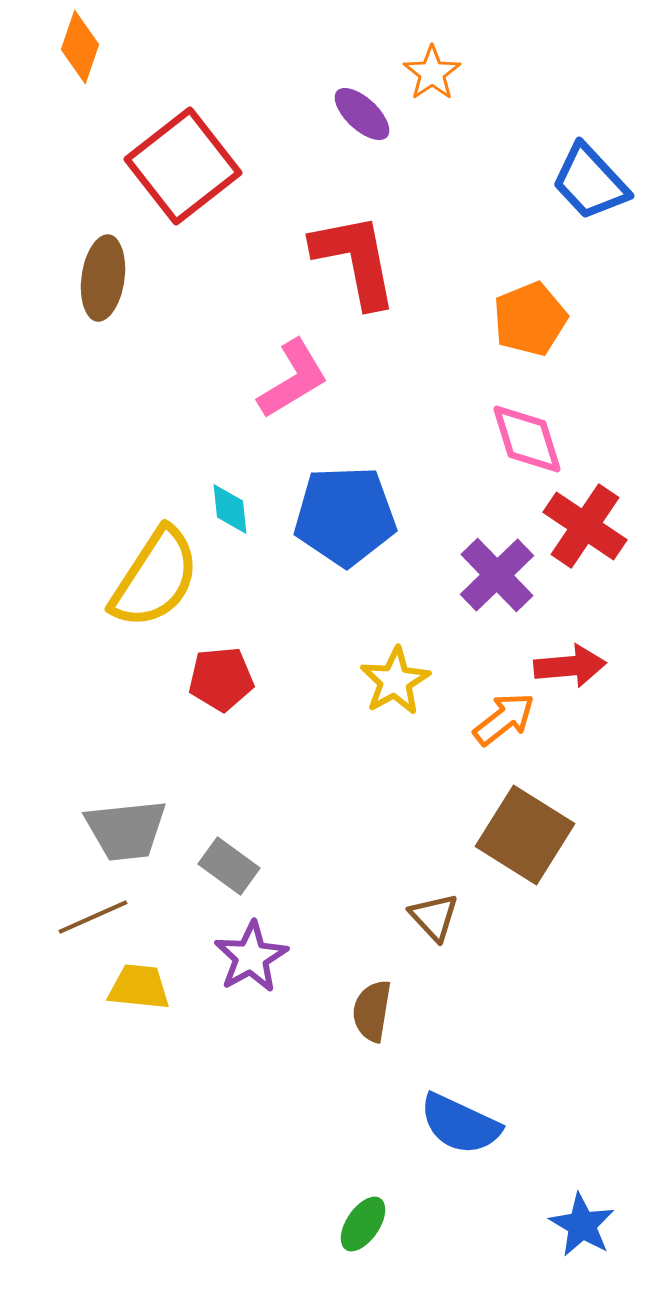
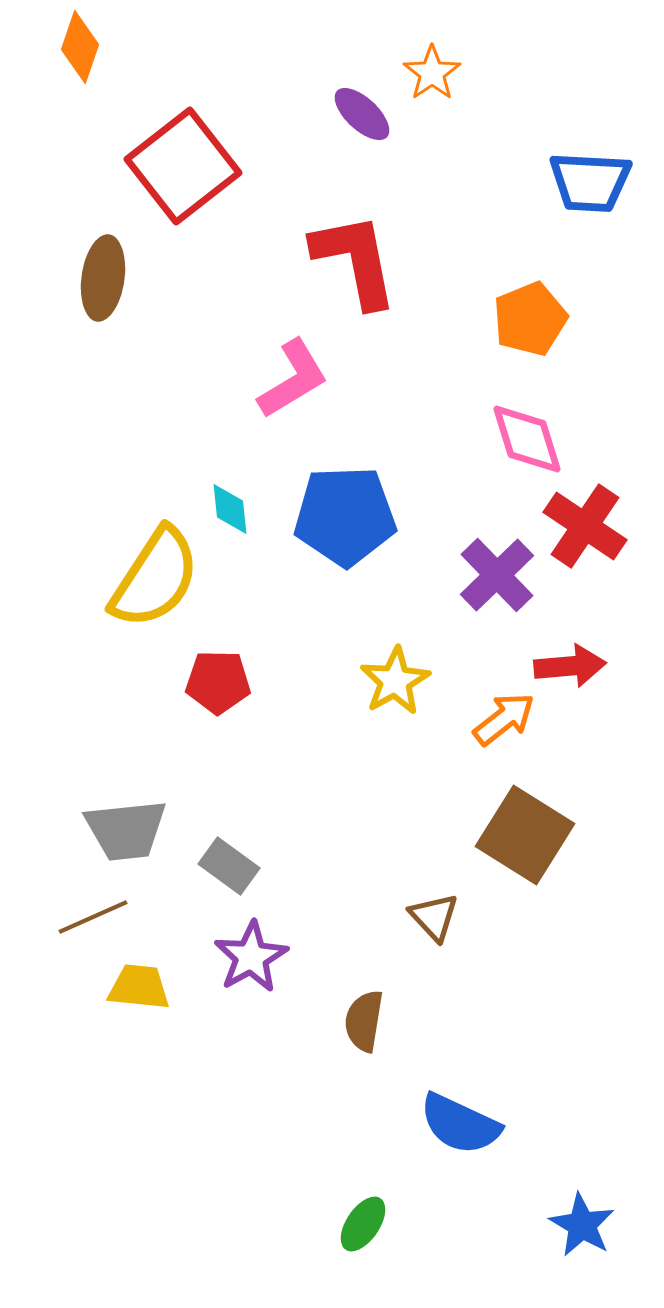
blue trapezoid: rotated 44 degrees counterclockwise
red pentagon: moved 3 px left, 3 px down; rotated 6 degrees clockwise
brown semicircle: moved 8 px left, 10 px down
